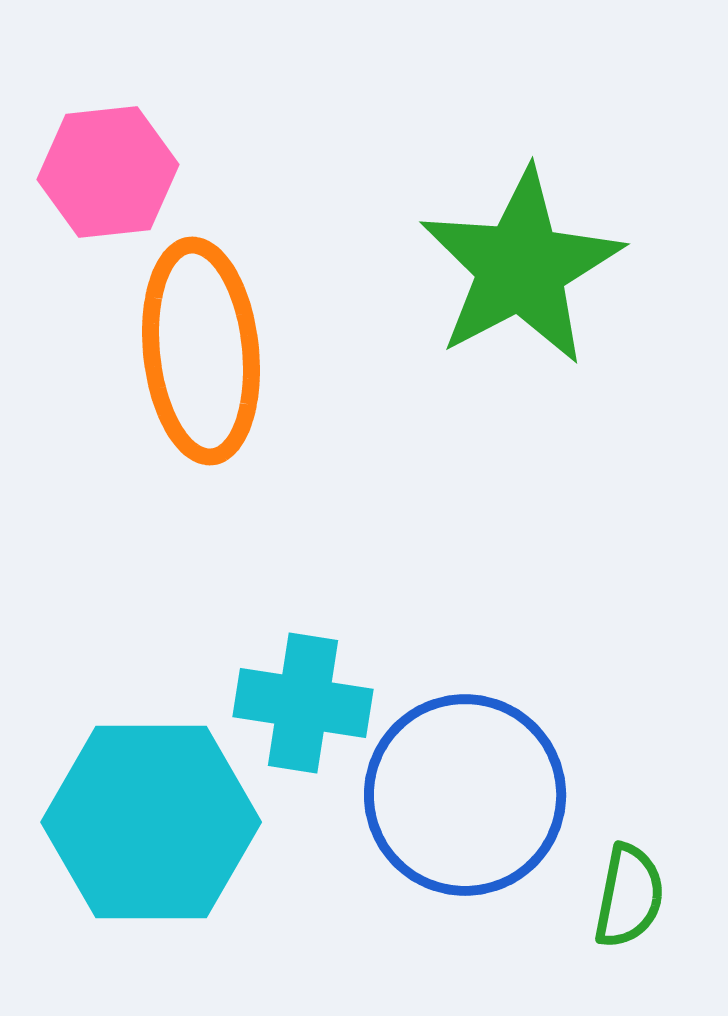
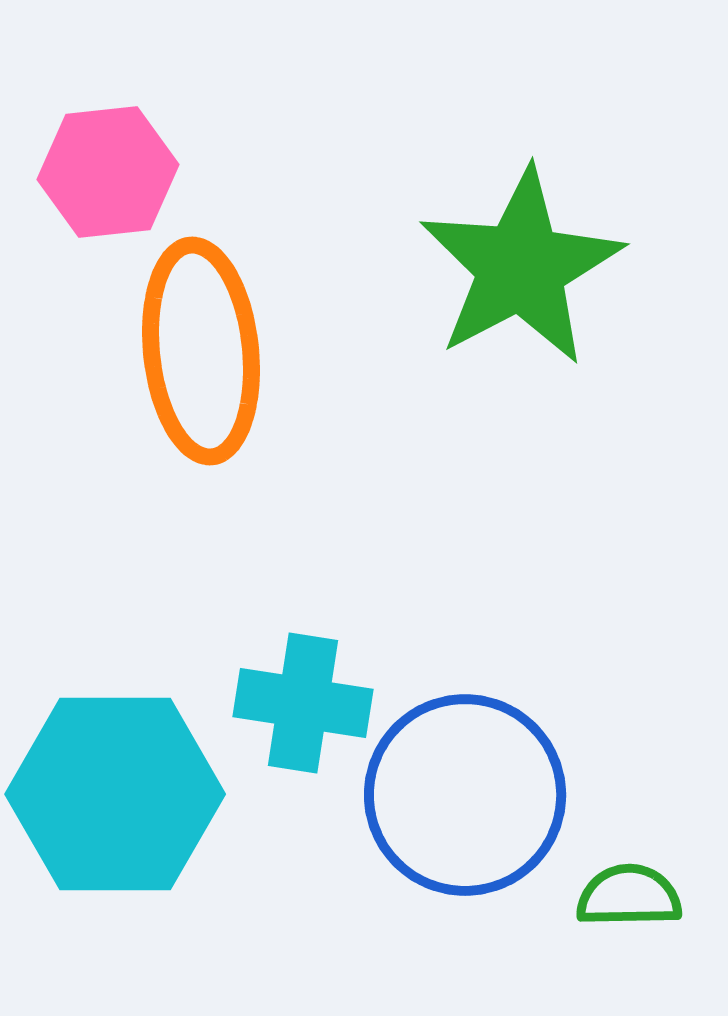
cyan hexagon: moved 36 px left, 28 px up
green semicircle: rotated 102 degrees counterclockwise
